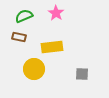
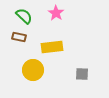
green semicircle: rotated 66 degrees clockwise
yellow circle: moved 1 px left, 1 px down
